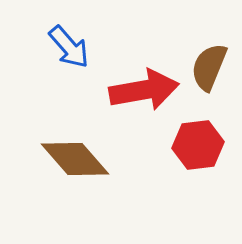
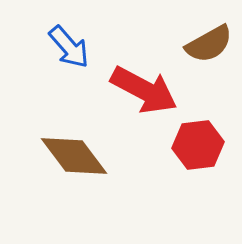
brown semicircle: moved 23 px up; rotated 141 degrees counterclockwise
red arrow: rotated 38 degrees clockwise
brown diamond: moved 1 px left, 3 px up; rotated 4 degrees clockwise
